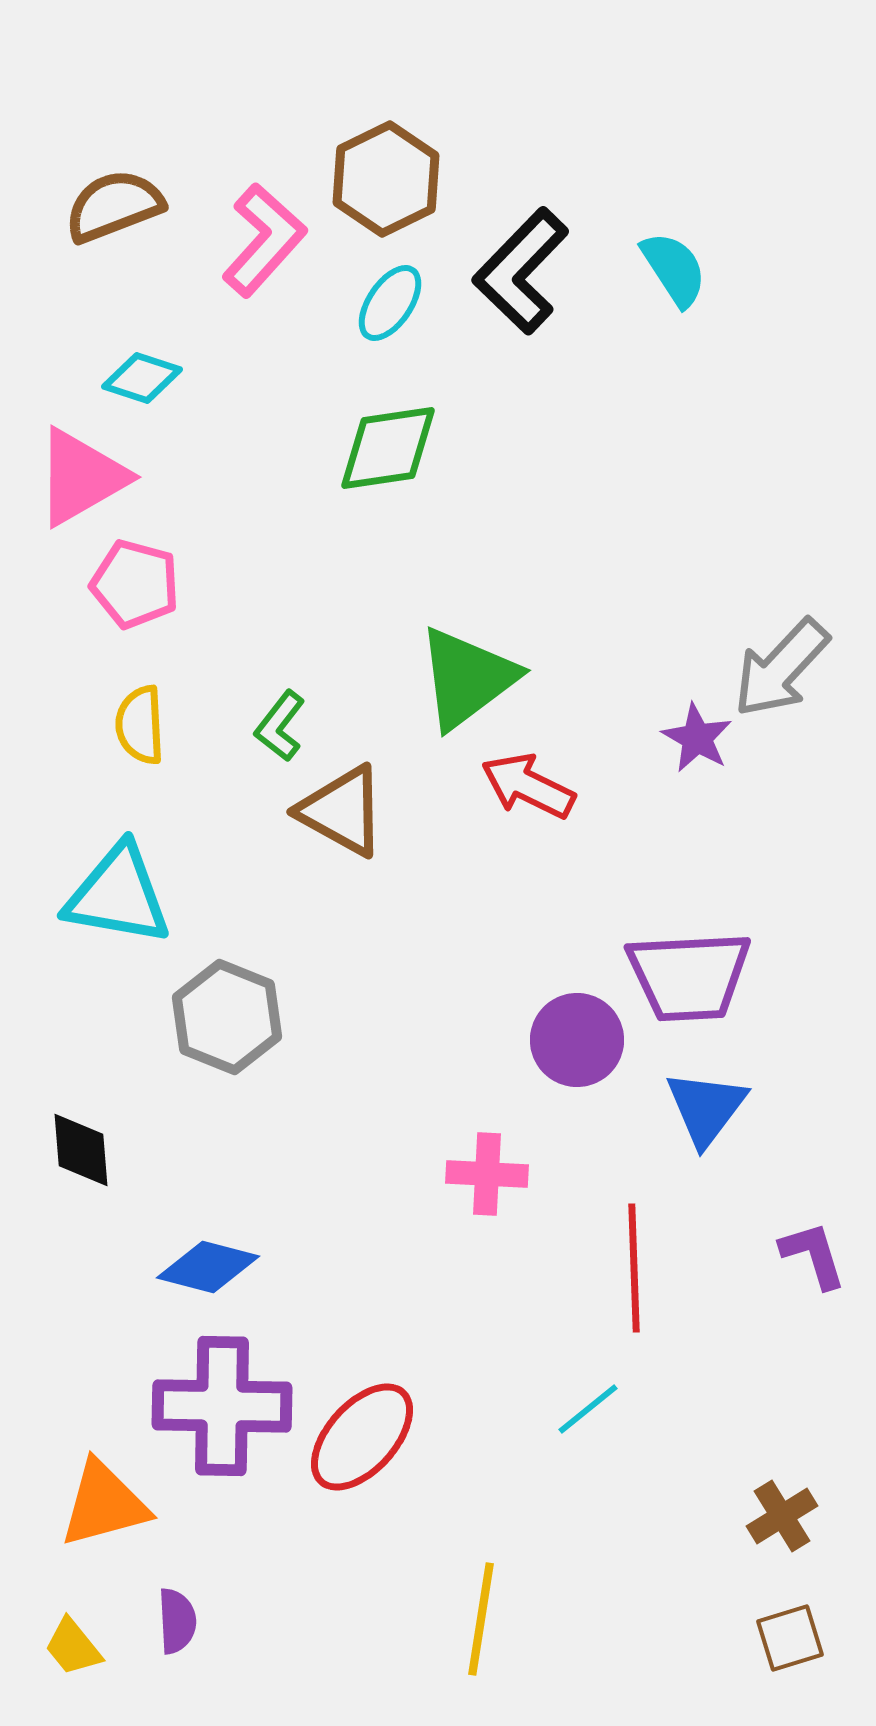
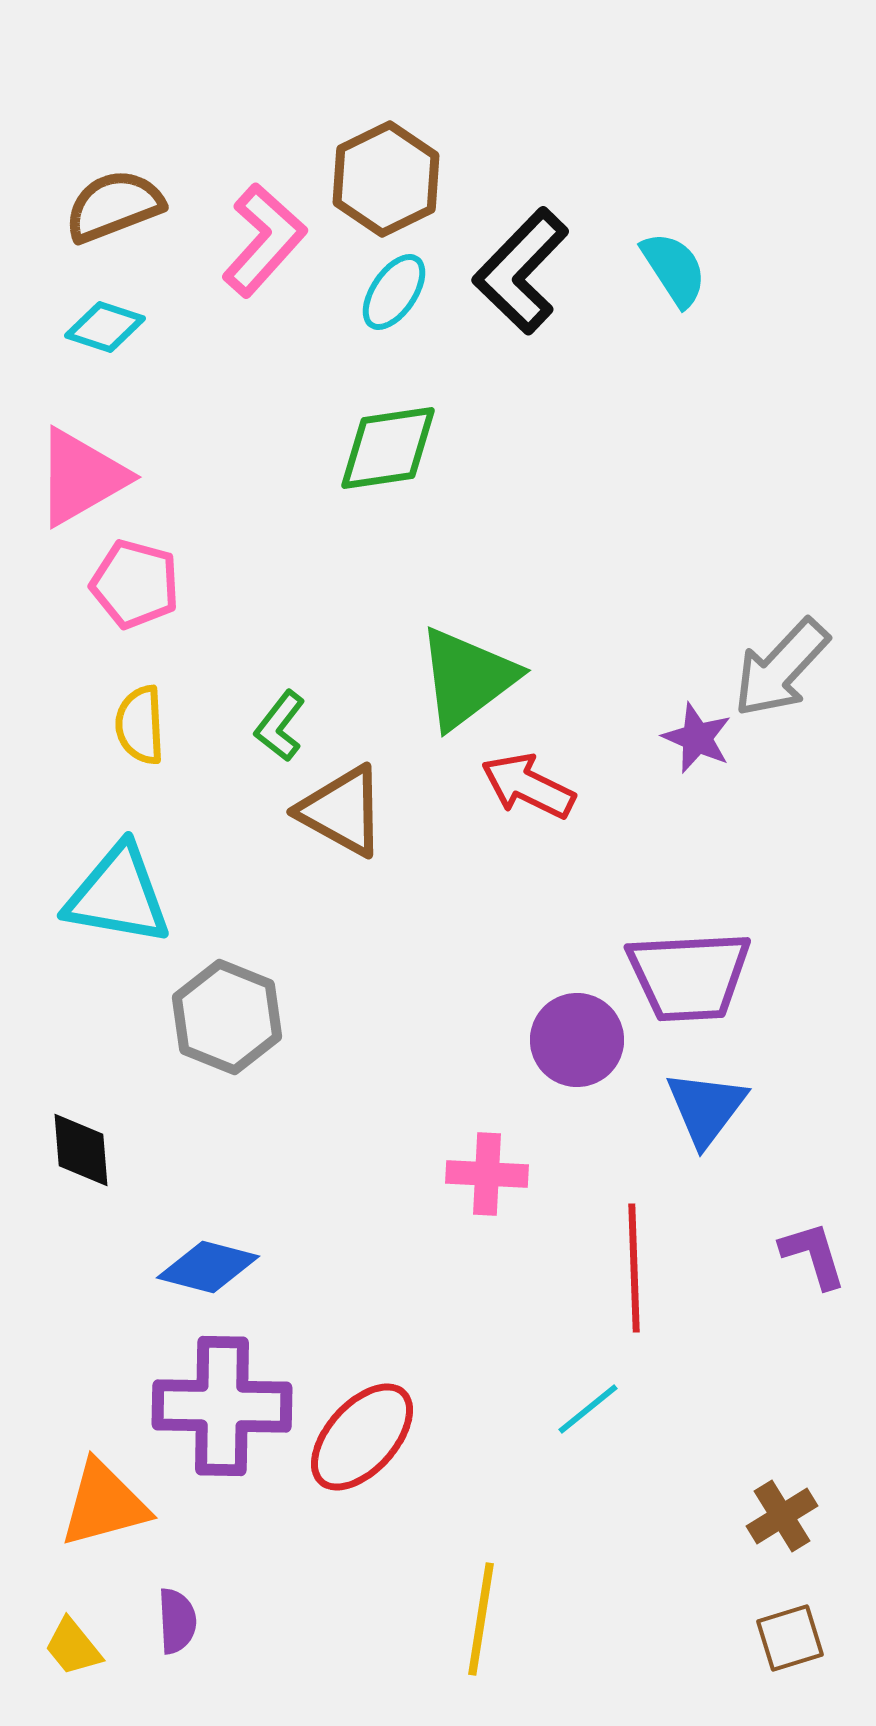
cyan ellipse: moved 4 px right, 11 px up
cyan diamond: moved 37 px left, 51 px up
purple star: rotated 6 degrees counterclockwise
